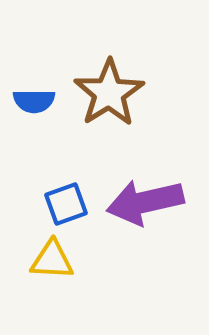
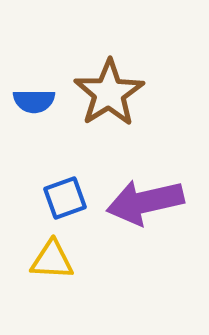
blue square: moved 1 px left, 6 px up
